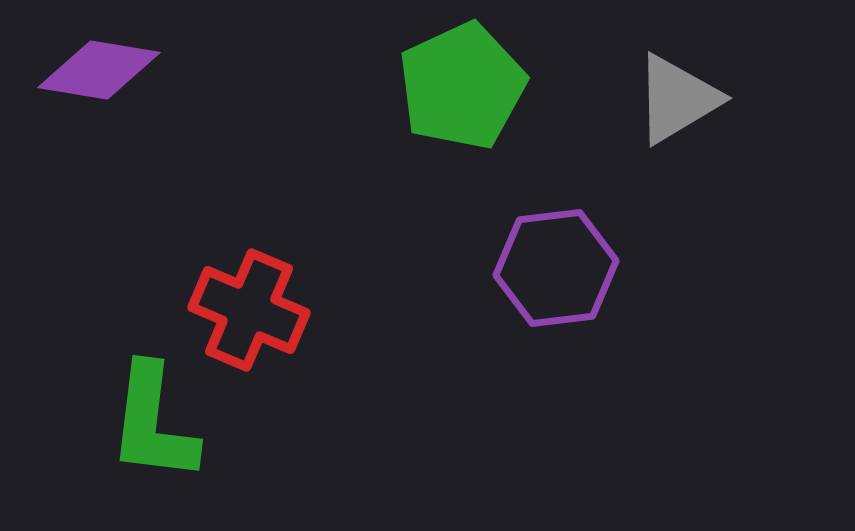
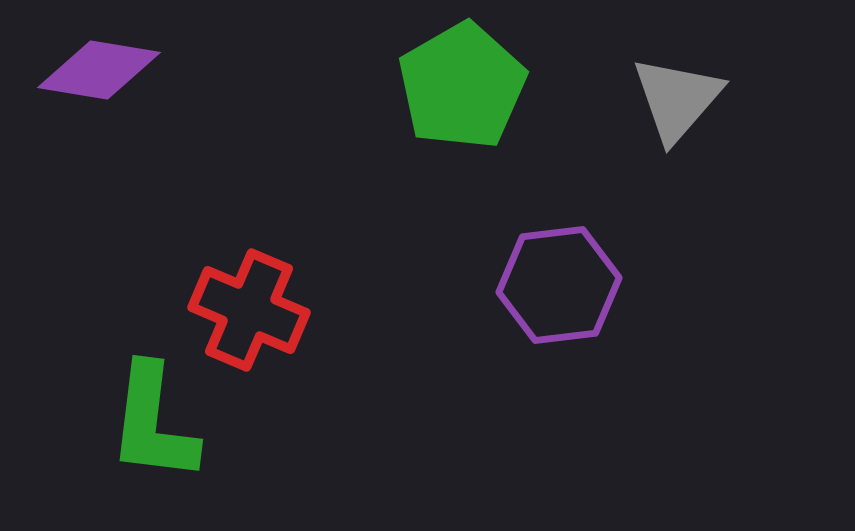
green pentagon: rotated 5 degrees counterclockwise
gray triangle: rotated 18 degrees counterclockwise
purple hexagon: moved 3 px right, 17 px down
